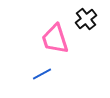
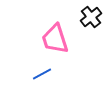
black cross: moved 5 px right, 2 px up
